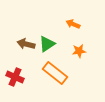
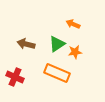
green triangle: moved 10 px right
orange star: moved 4 px left, 1 px down
orange rectangle: moved 2 px right; rotated 15 degrees counterclockwise
